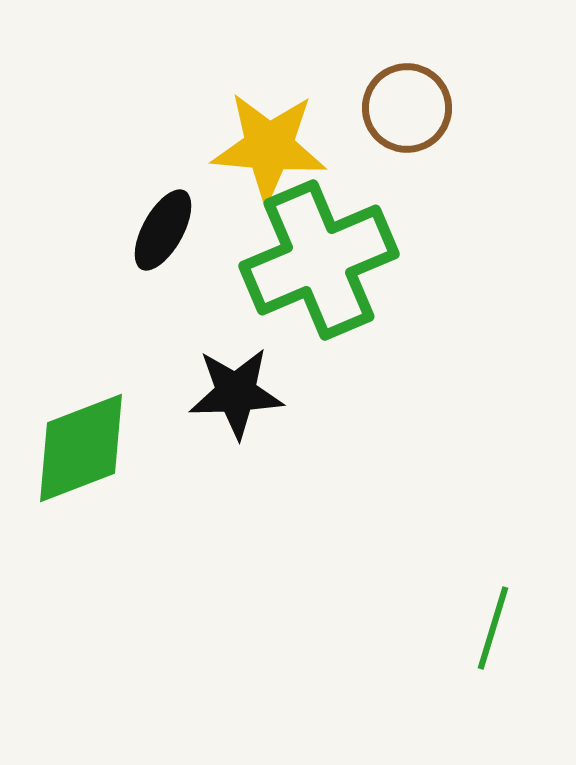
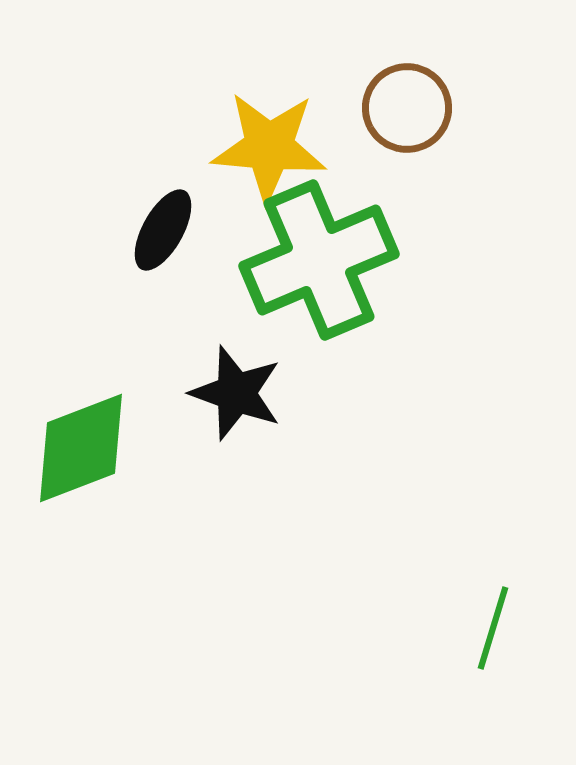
black star: rotated 22 degrees clockwise
